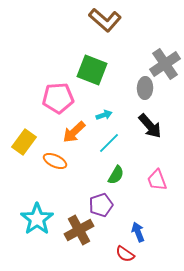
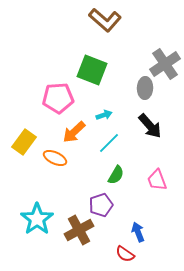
orange ellipse: moved 3 px up
